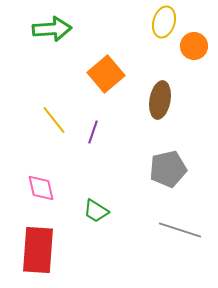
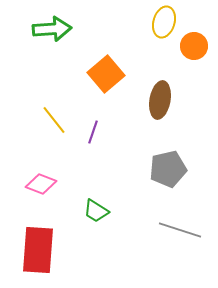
pink diamond: moved 4 px up; rotated 56 degrees counterclockwise
